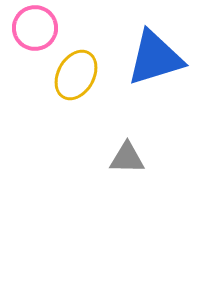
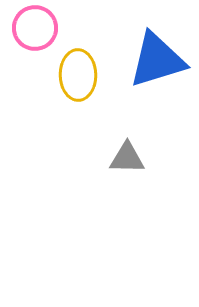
blue triangle: moved 2 px right, 2 px down
yellow ellipse: moved 2 px right; rotated 30 degrees counterclockwise
